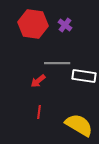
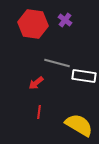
purple cross: moved 5 px up
gray line: rotated 15 degrees clockwise
red arrow: moved 2 px left, 2 px down
